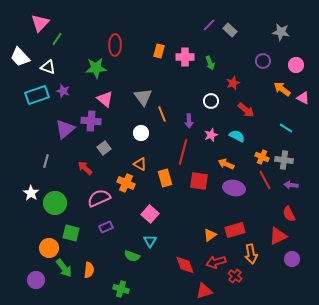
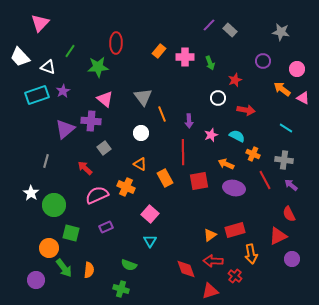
green line at (57, 39): moved 13 px right, 12 px down
red ellipse at (115, 45): moved 1 px right, 2 px up
orange rectangle at (159, 51): rotated 24 degrees clockwise
pink circle at (296, 65): moved 1 px right, 4 px down
green star at (96, 68): moved 2 px right, 1 px up
red star at (233, 83): moved 2 px right, 3 px up
purple star at (63, 91): rotated 24 degrees clockwise
white circle at (211, 101): moved 7 px right, 3 px up
red arrow at (246, 110): rotated 30 degrees counterclockwise
red line at (183, 152): rotated 15 degrees counterclockwise
orange cross at (262, 157): moved 9 px left, 3 px up
orange rectangle at (165, 178): rotated 12 degrees counterclockwise
red square at (199, 181): rotated 18 degrees counterclockwise
orange cross at (126, 183): moved 4 px down
purple arrow at (291, 185): rotated 32 degrees clockwise
pink semicircle at (99, 198): moved 2 px left, 3 px up
green circle at (55, 203): moved 1 px left, 2 px down
green semicircle at (132, 256): moved 3 px left, 9 px down
red arrow at (216, 262): moved 3 px left, 1 px up; rotated 18 degrees clockwise
red diamond at (185, 265): moved 1 px right, 4 px down
red triangle at (204, 291): moved 6 px right
